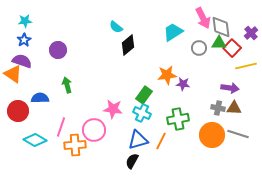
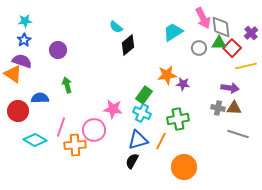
orange circle: moved 28 px left, 32 px down
